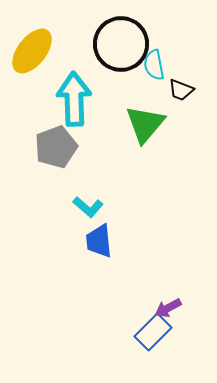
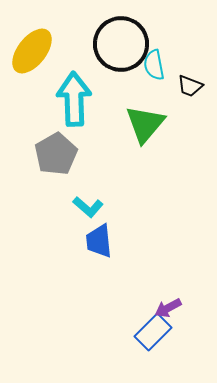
black trapezoid: moved 9 px right, 4 px up
gray pentagon: moved 7 px down; rotated 9 degrees counterclockwise
